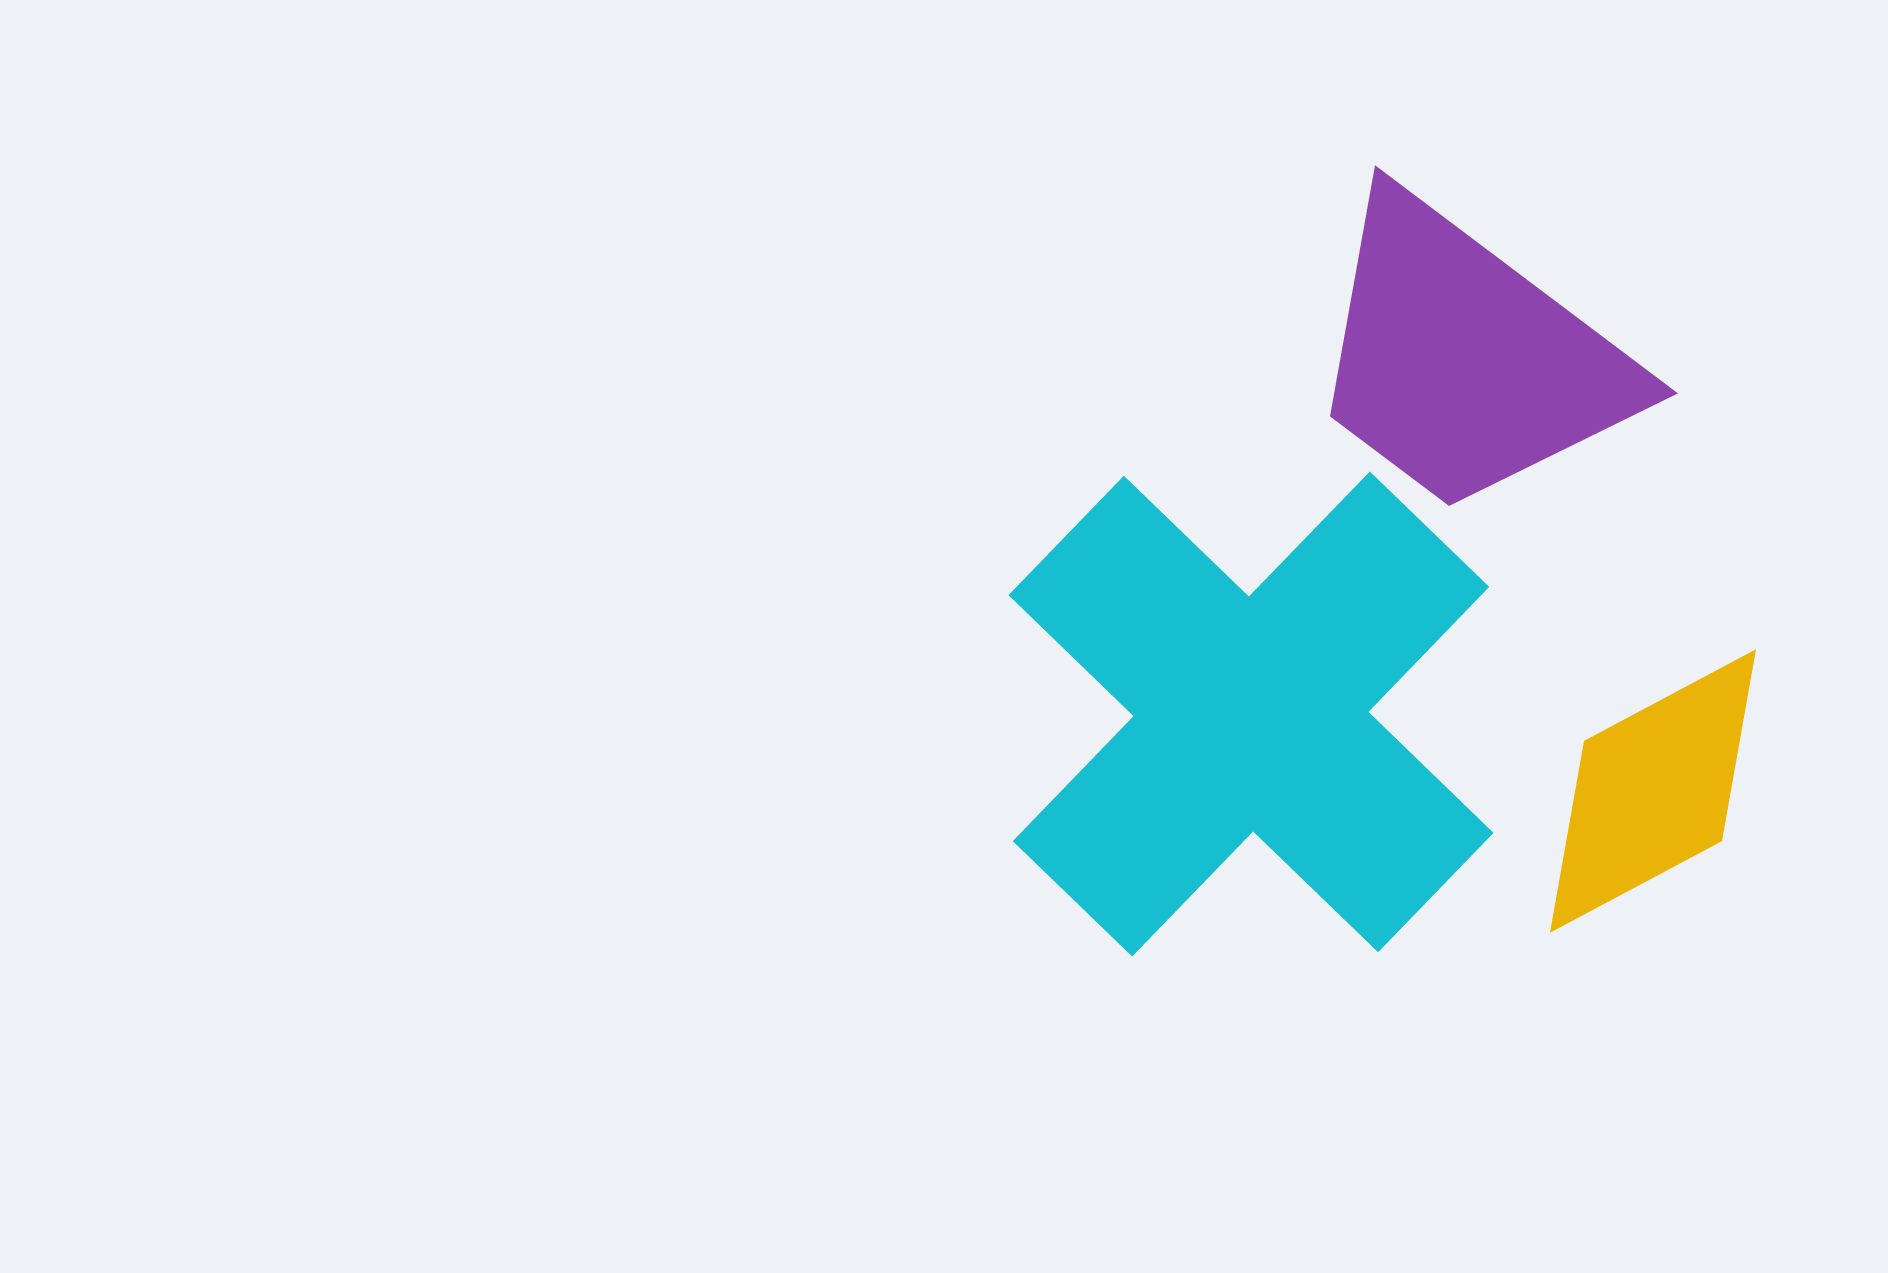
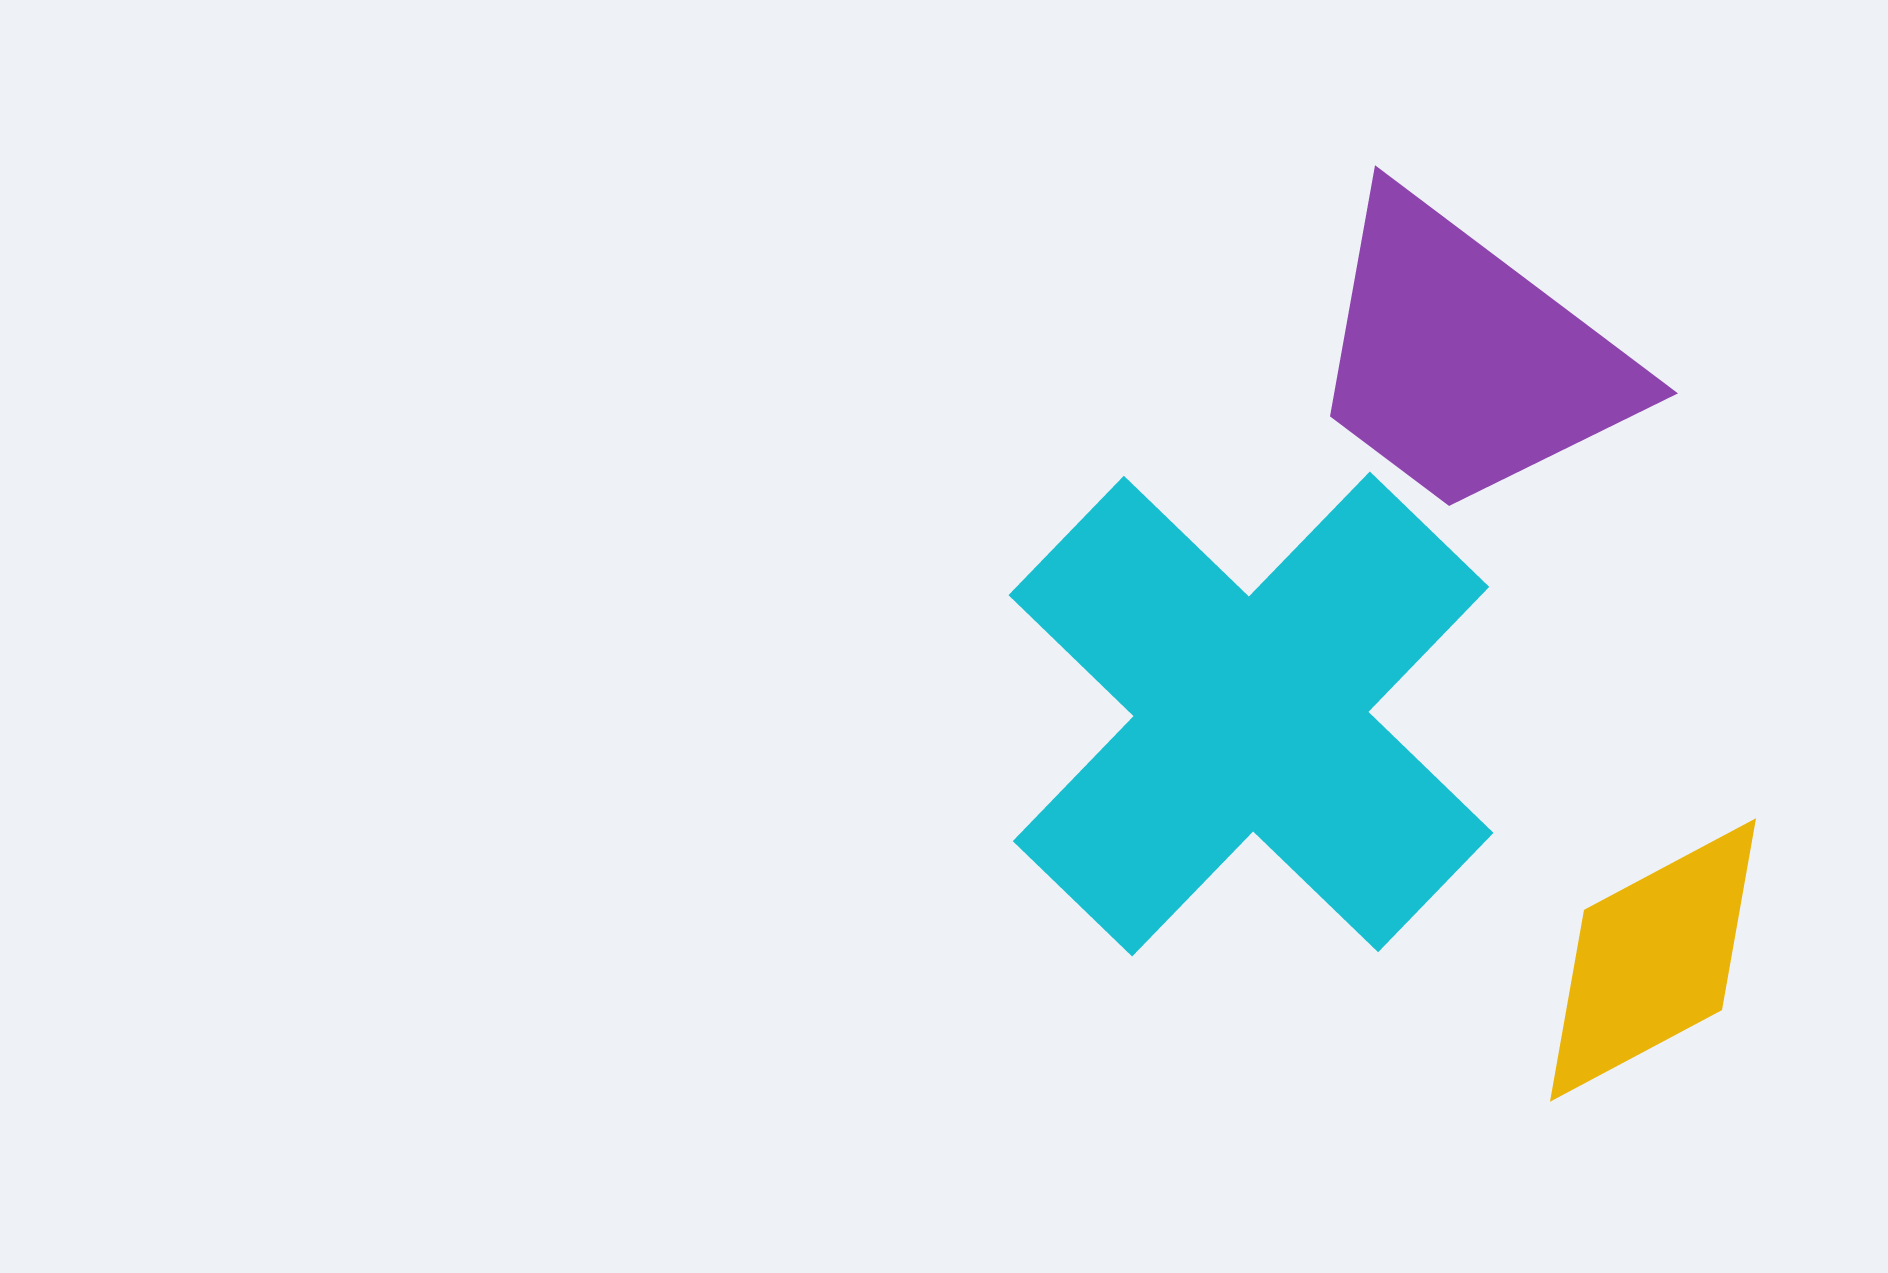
yellow diamond: moved 169 px down
